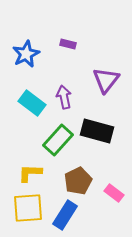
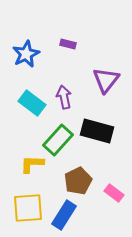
yellow L-shape: moved 2 px right, 9 px up
blue rectangle: moved 1 px left
